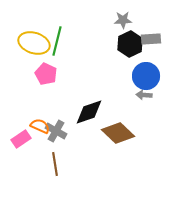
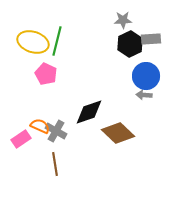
yellow ellipse: moved 1 px left, 1 px up
